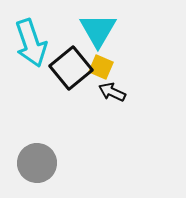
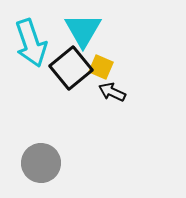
cyan triangle: moved 15 px left
gray circle: moved 4 px right
